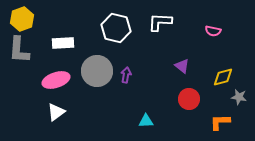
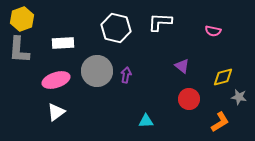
orange L-shape: rotated 150 degrees clockwise
